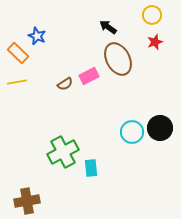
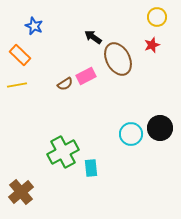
yellow circle: moved 5 px right, 2 px down
black arrow: moved 15 px left, 10 px down
blue star: moved 3 px left, 10 px up
red star: moved 3 px left, 3 px down
orange rectangle: moved 2 px right, 2 px down
pink rectangle: moved 3 px left
yellow line: moved 3 px down
cyan circle: moved 1 px left, 2 px down
brown cross: moved 6 px left, 9 px up; rotated 30 degrees counterclockwise
